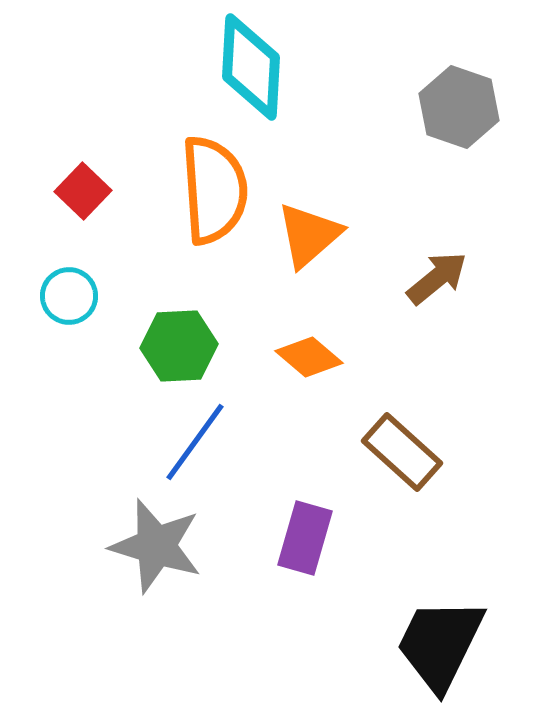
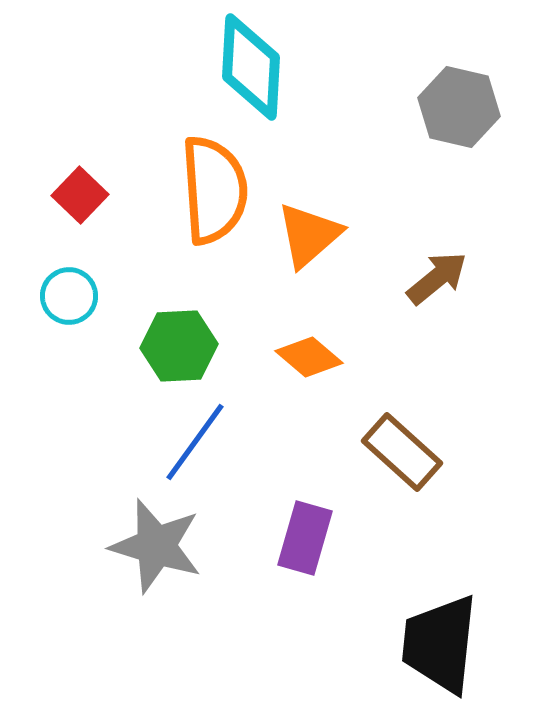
gray hexagon: rotated 6 degrees counterclockwise
red square: moved 3 px left, 4 px down
black trapezoid: rotated 20 degrees counterclockwise
